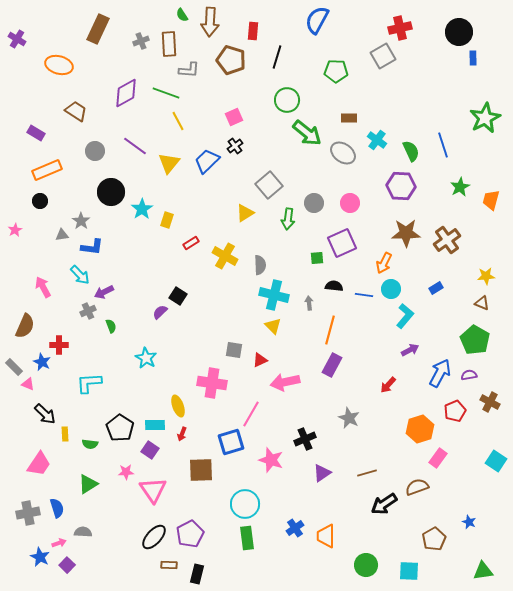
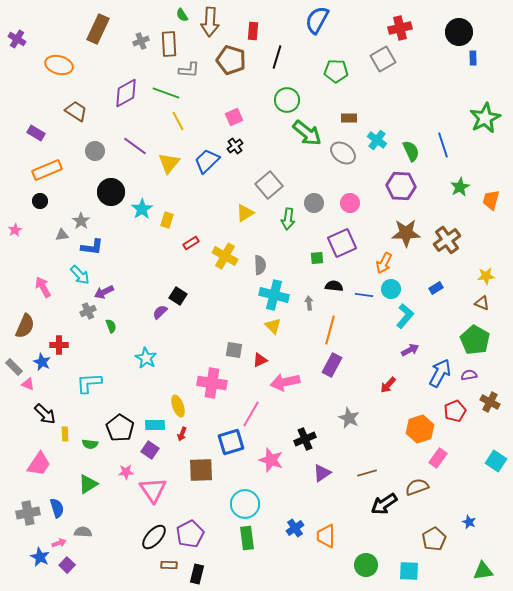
gray square at (383, 56): moved 3 px down
